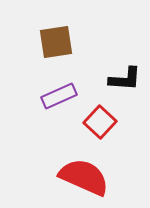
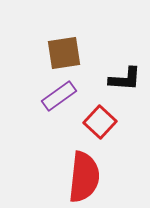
brown square: moved 8 px right, 11 px down
purple rectangle: rotated 12 degrees counterclockwise
red semicircle: rotated 72 degrees clockwise
